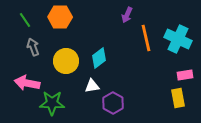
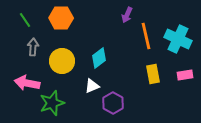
orange hexagon: moved 1 px right, 1 px down
orange line: moved 2 px up
gray arrow: rotated 24 degrees clockwise
yellow circle: moved 4 px left
white triangle: rotated 14 degrees counterclockwise
yellow rectangle: moved 25 px left, 24 px up
green star: rotated 20 degrees counterclockwise
